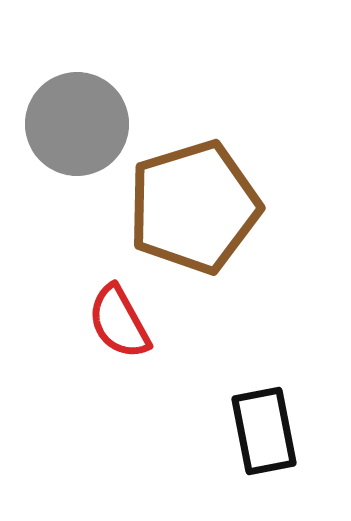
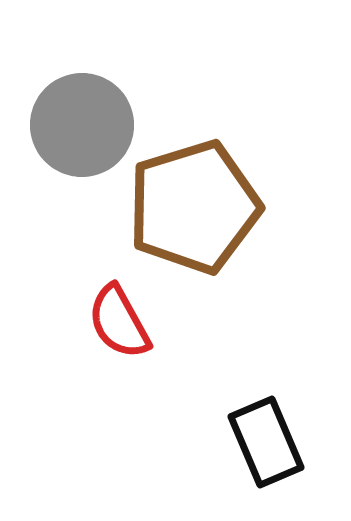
gray circle: moved 5 px right, 1 px down
black rectangle: moved 2 px right, 11 px down; rotated 12 degrees counterclockwise
